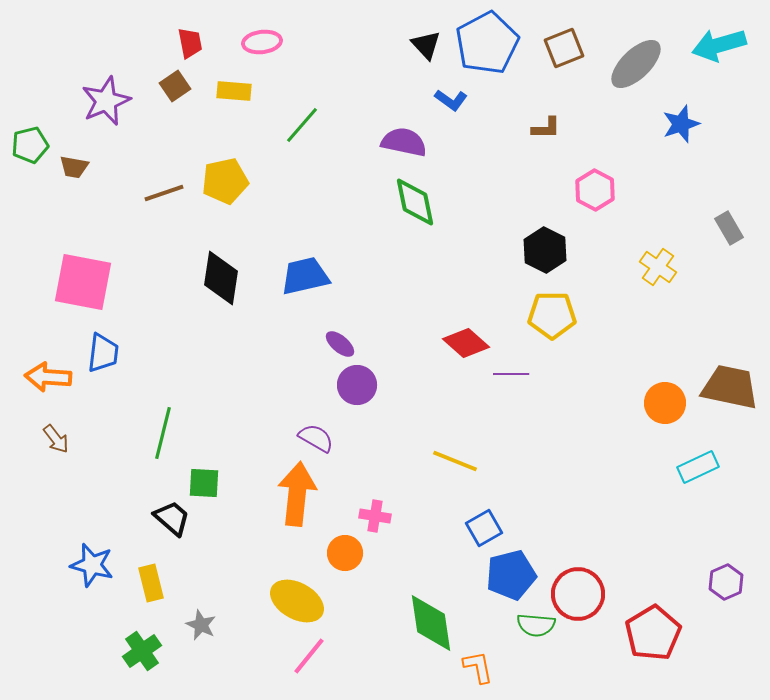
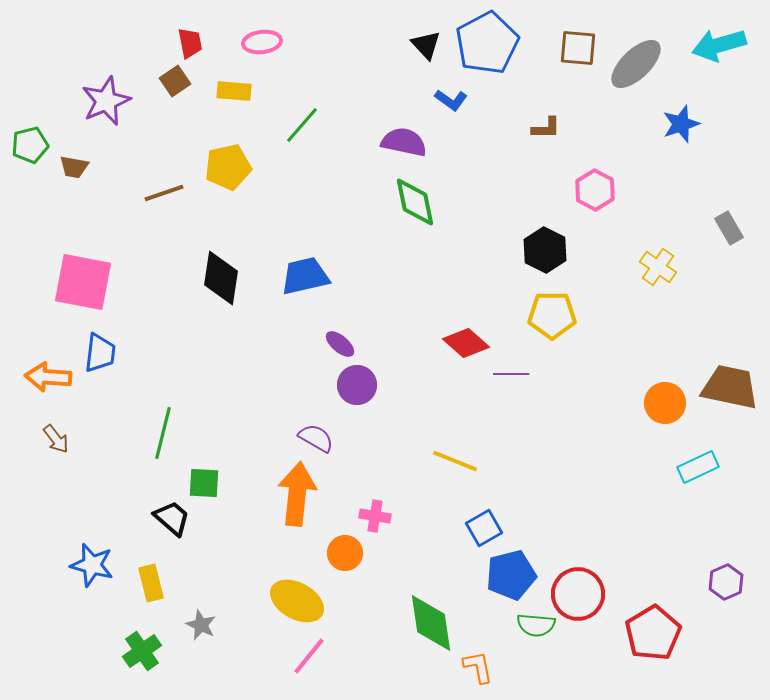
brown square at (564, 48): moved 14 px right; rotated 27 degrees clockwise
brown square at (175, 86): moved 5 px up
yellow pentagon at (225, 181): moved 3 px right, 14 px up
blue trapezoid at (103, 353): moved 3 px left
